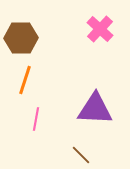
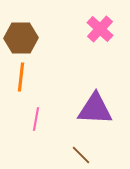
orange line: moved 4 px left, 3 px up; rotated 12 degrees counterclockwise
